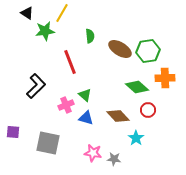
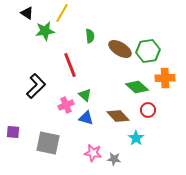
red line: moved 3 px down
